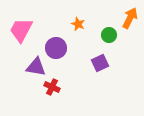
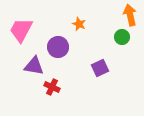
orange arrow: moved 3 px up; rotated 40 degrees counterclockwise
orange star: moved 1 px right
green circle: moved 13 px right, 2 px down
purple circle: moved 2 px right, 1 px up
purple square: moved 5 px down
purple triangle: moved 2 px left, 1 px up
